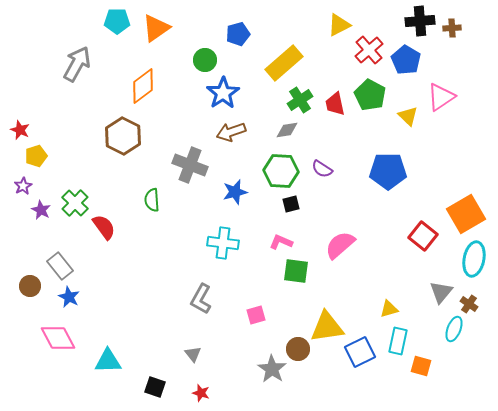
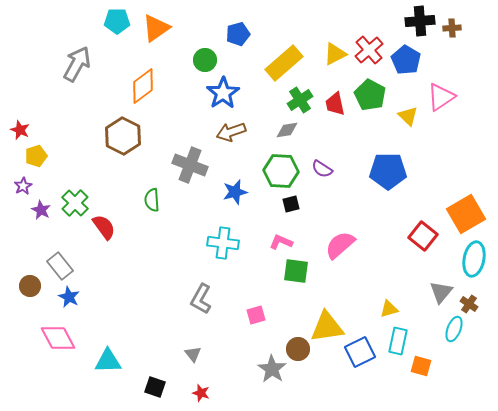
yellow triangle at (339, 25): moved 4 px left, 29 px down
